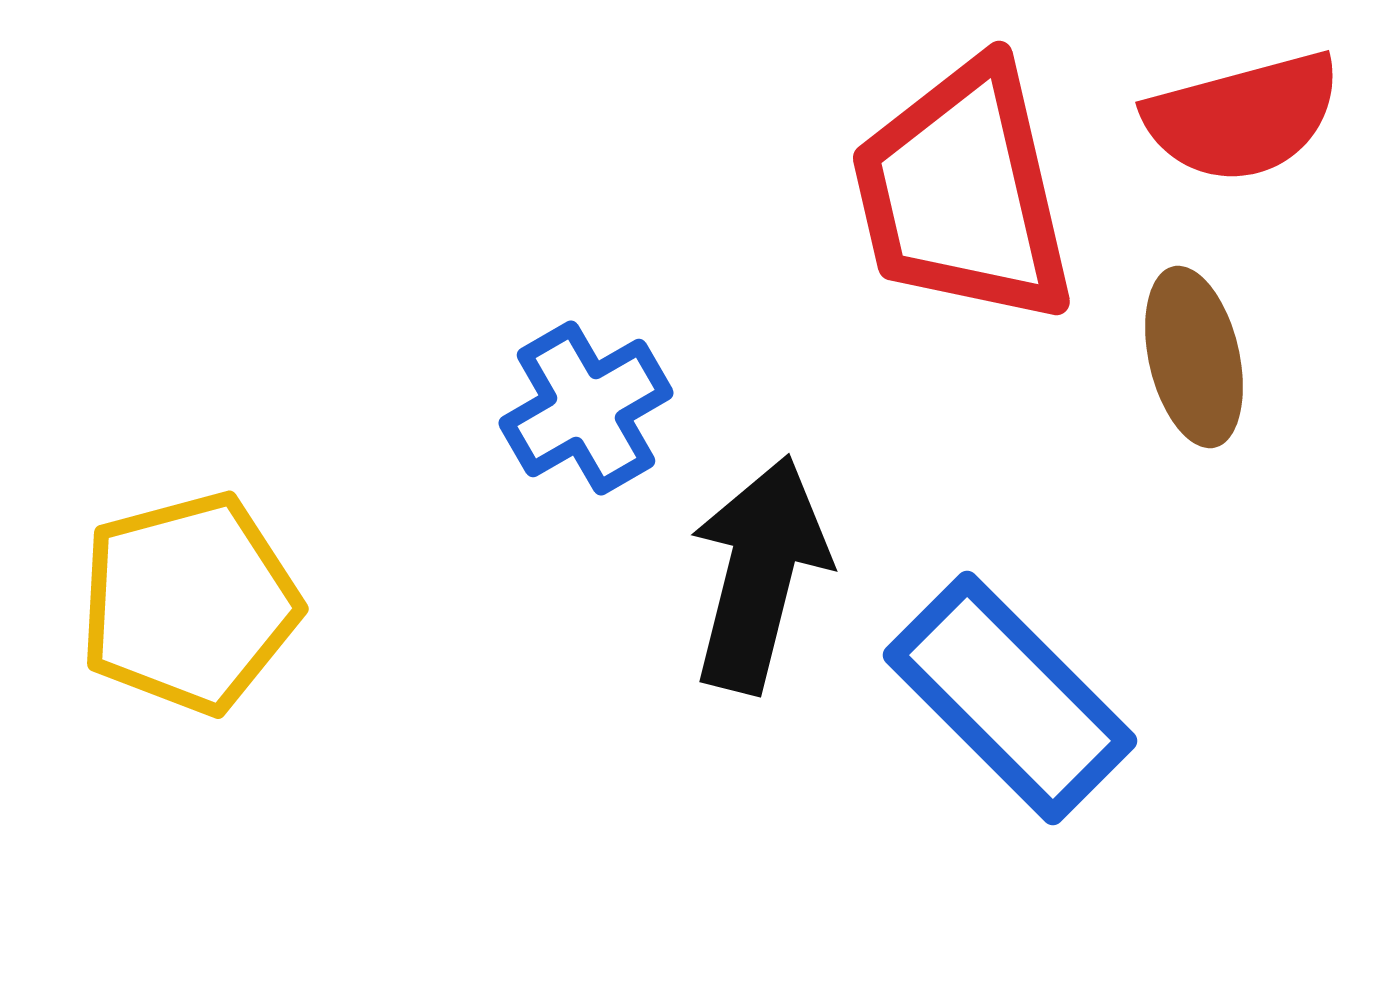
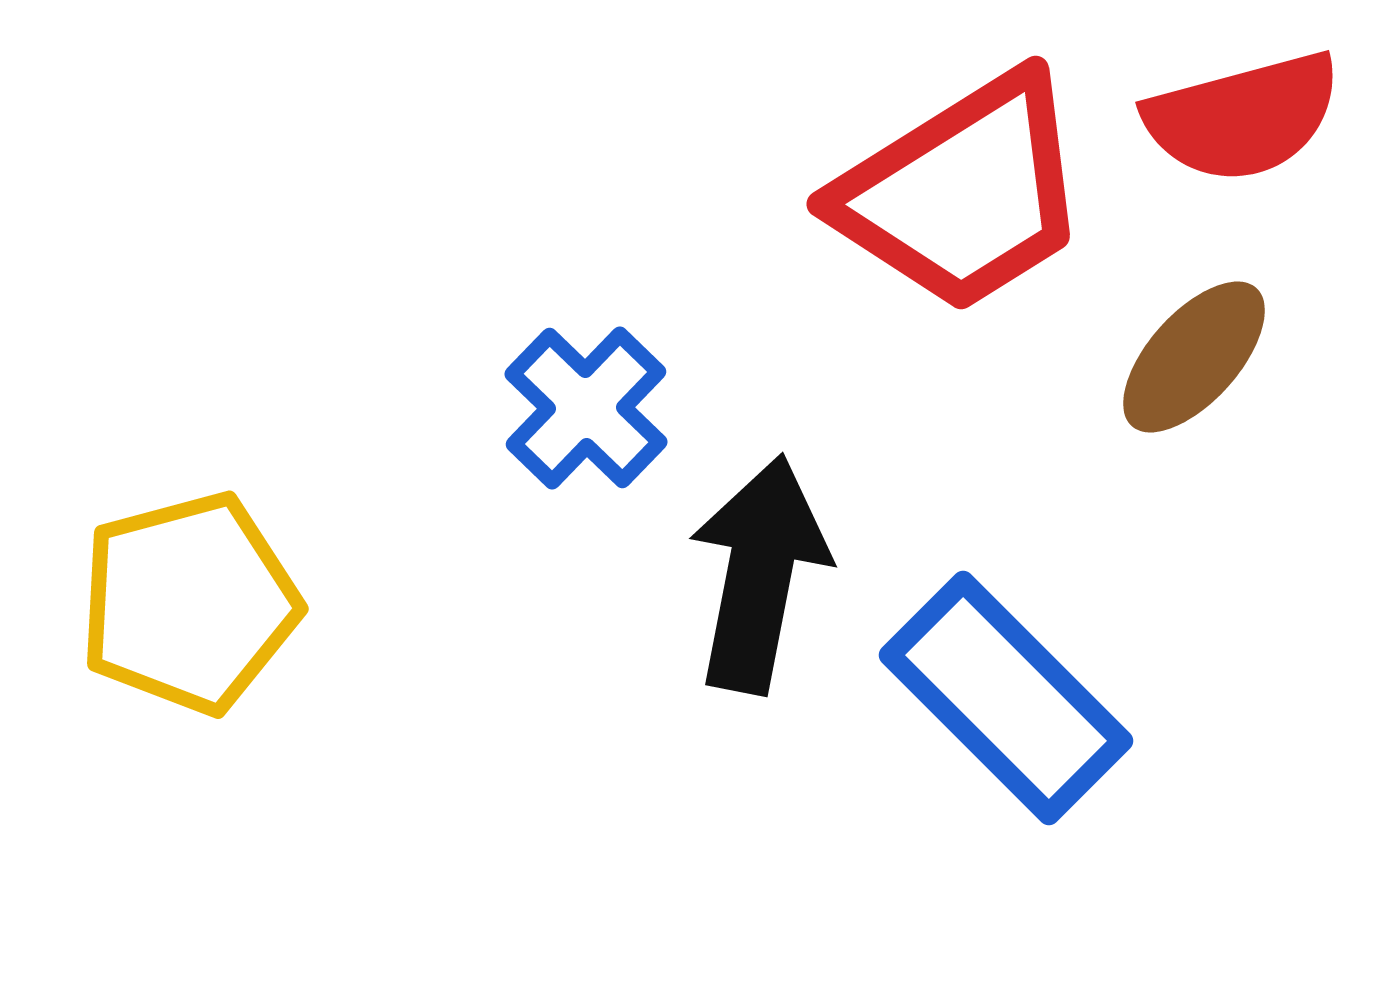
red trapezoid: rotated 109 degrees counterclockwise
brown ellipse: rotated 55 degrees clockwise
blue cross: rotated 16 degrees counterclockwise
black arrow: rotated 3 degrees counterclockwise
blue rectangle: moved 4 px left
